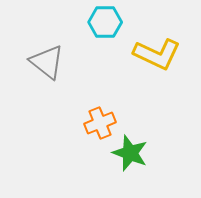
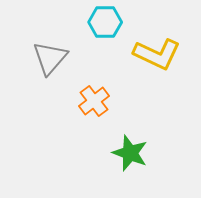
gray triangle: moved 3 px right, 4 px up; rotated 33 degrees clockwise
orange cross: moved 6 px left, 22 px up; rotated 16 degrees counterclockwise
